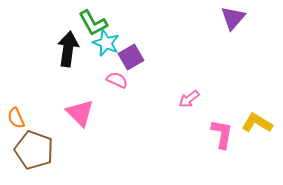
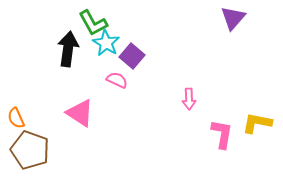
cyan star: rotated 8 degrees clockwise
purple square: moved 1 px right, 1 px up; rotated 20 degrees counterclockwise
pink arrow: rotated 55 degrees counterclockwise
pink triangle: rotated 12 degrees counterclockwise
yellow L-shape: rotated 20 degrees counterclockwise
brown pentagon: moved 4 px left
